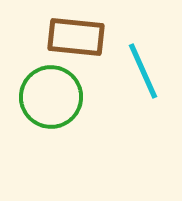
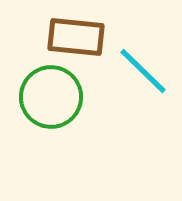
cyan line: rotated 22 degrees counterclockwise
